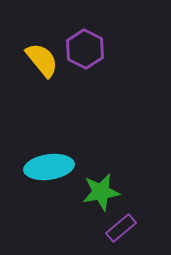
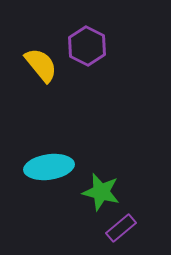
purple hexagon: moved 2 px right, 3 px up
yellow semicircle: moved 1 px left, 5 px down
green star: rotated 24 degrees clockwise
